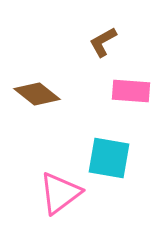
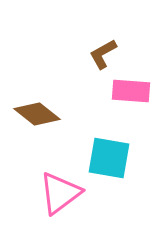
brown L-shape: moved 12 px down
brown diamond: moved 20 px down
